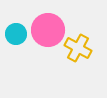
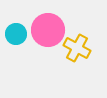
yellow cross: moved 1 px left
